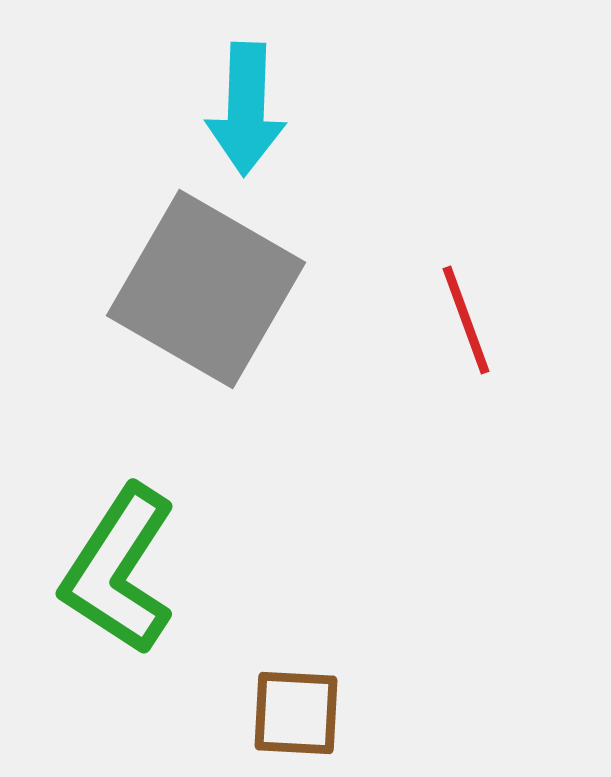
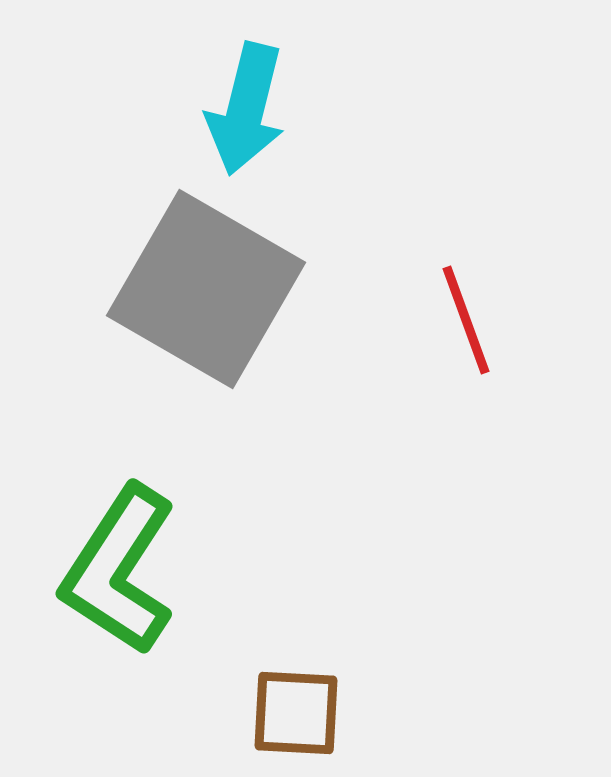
cyan arrow: rotated 12 degrees clockwise
